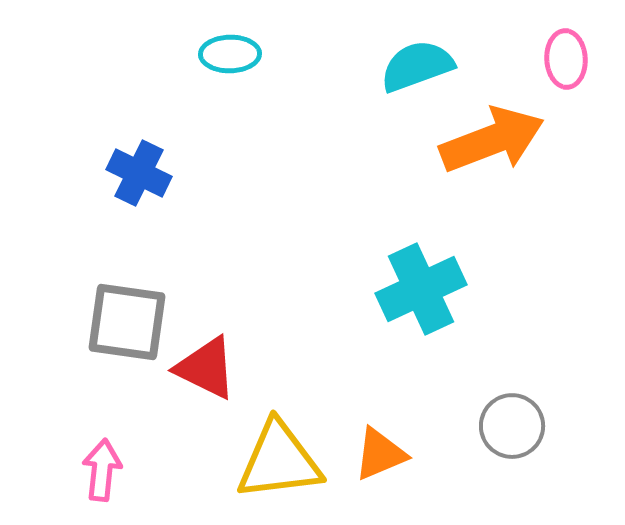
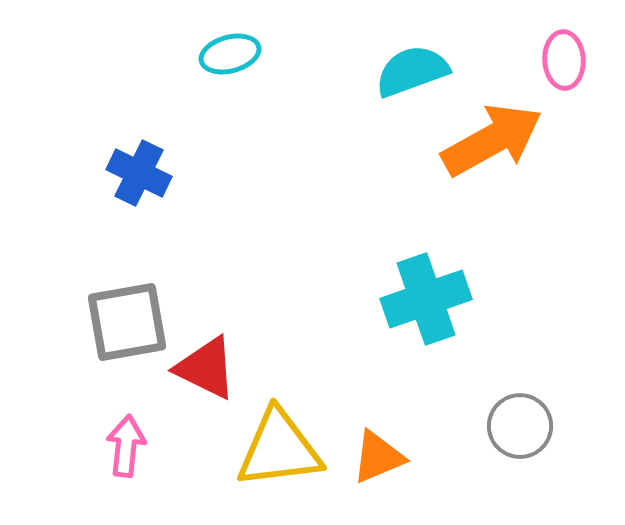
cyan ellipse: rotated 14 degrees counterclockwise
pink ellipse: moved 2 px left, 1 px down
cyan semicircle: moved 5 px left, 5 px down
orange arrow: rotated 8 degrees counterclockwise
cyan cross: moved 5 px right, 10 px down; rotated 6 degrees clockwise
gray square: rotated 18 degrees counterclockwise
gray circle: moved 8 px right
orange triangle: moved 2 px left, 3 px down
yellow triangle: moved 12 px up
pink arrow: moved 24 px right, 24 px up
